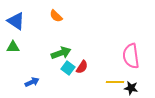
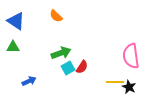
cyan square: rotated 24 degrees clockwise
blue arrow: moved 3 px left, 1 px up
black star: moved 2 px left, 1 px up; rotated 16 degrees clockwise
